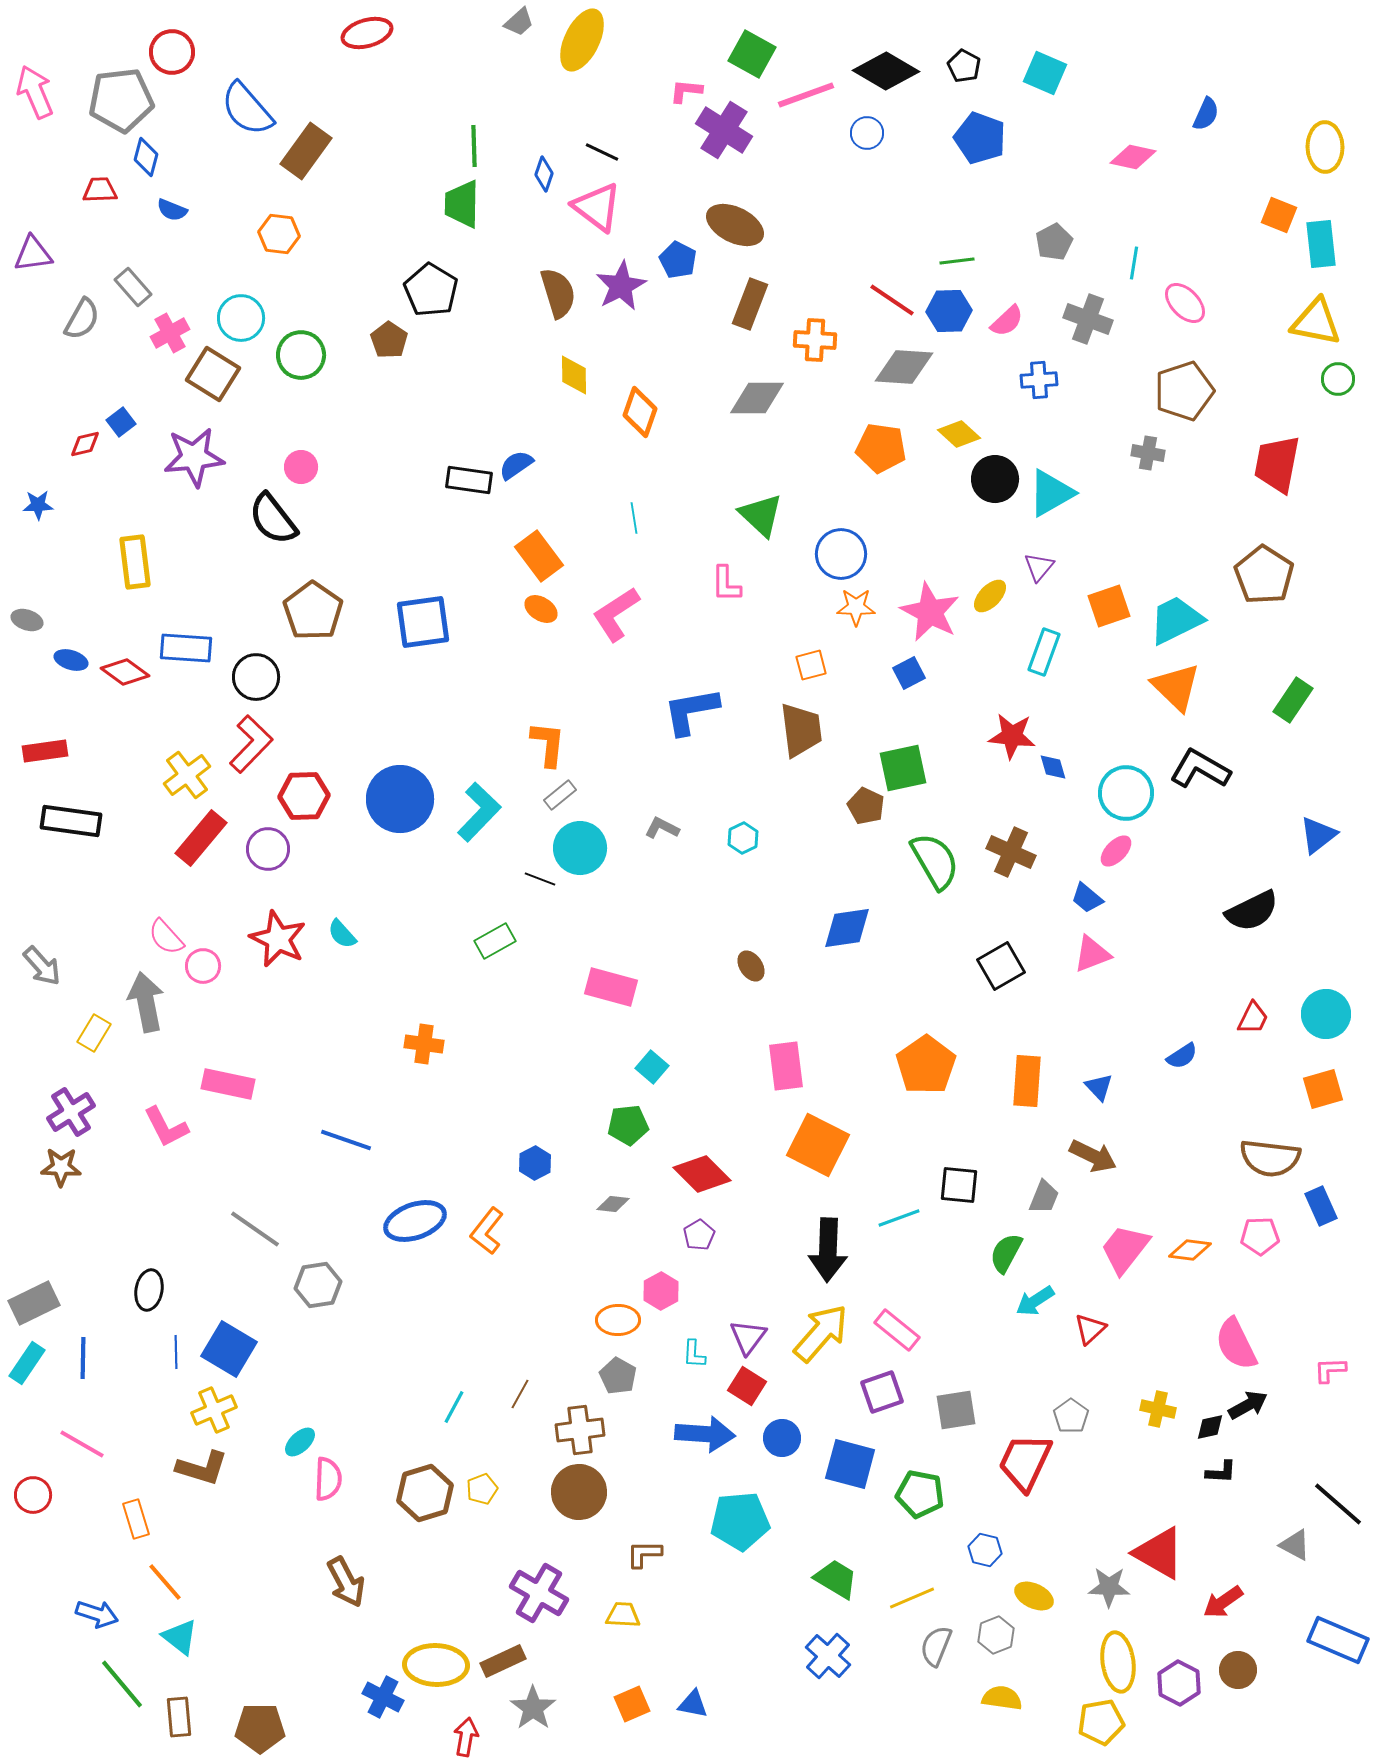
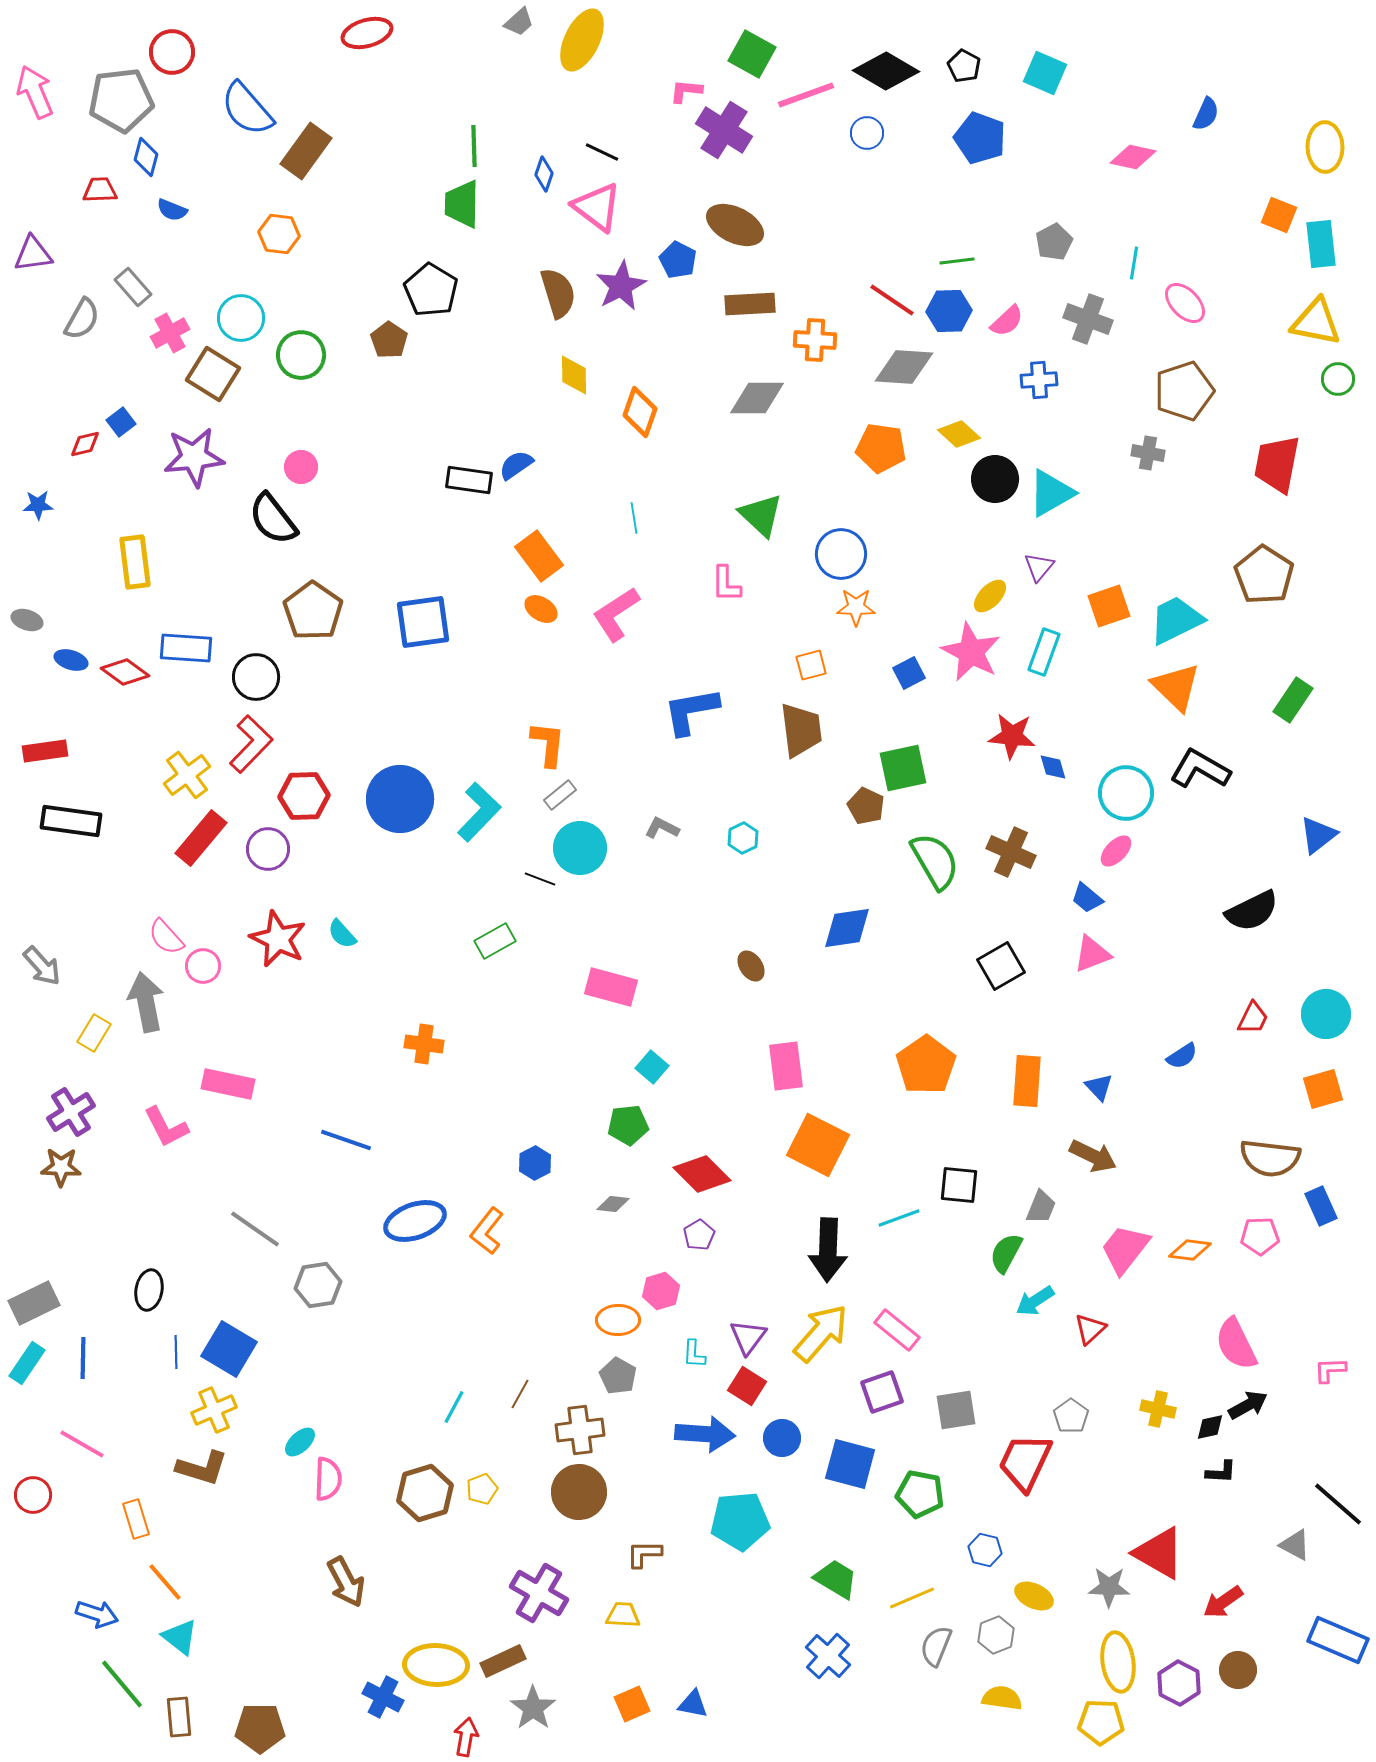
brown rectangle at (750, 304): rotated 66 degrees clockwise
pink star at (930, 612): moved 41 px right, 40 px down
gray trapezoid at (1044, 1197): moved 3 px left, 10 px down
pink hexagon at (661, 1291): rotated 12 degrees clockwise
yellow pentagon at (1101, 1722): rotated 12 degrees clockwise
